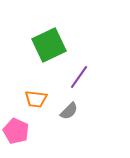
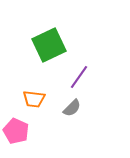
orange trapezoid: moved 2 px left
gray semicircle: moved 3 px right, 3 px up
